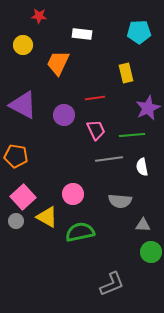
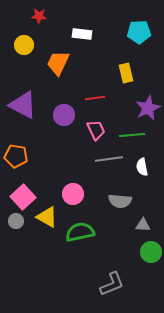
yellow circle: moved 1 px right
